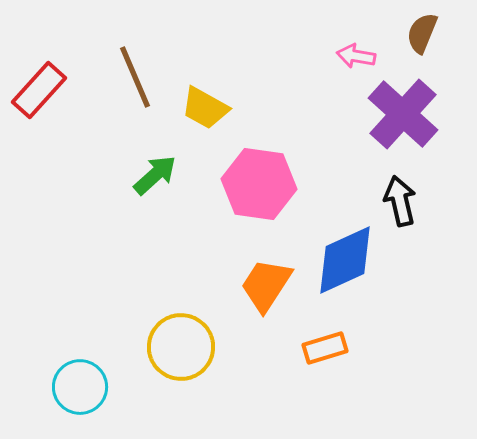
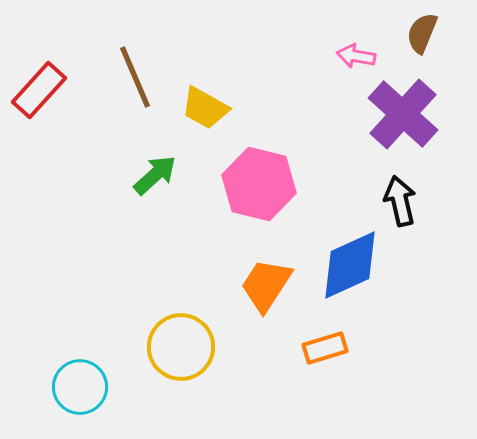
pink hexagon: rotated 6 degrees clockwise
blue diamond: moved 5 px right, 5 px down
